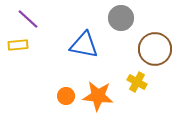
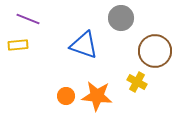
purple line: rotated 20 degrees counterclockwise
blue triangle: rotated 8 degrees clockwise
brown circle: moved 2 px down
orange star: moved 1 px left
